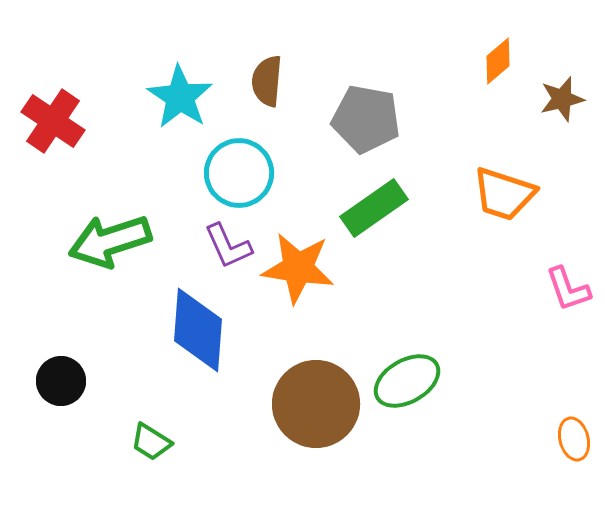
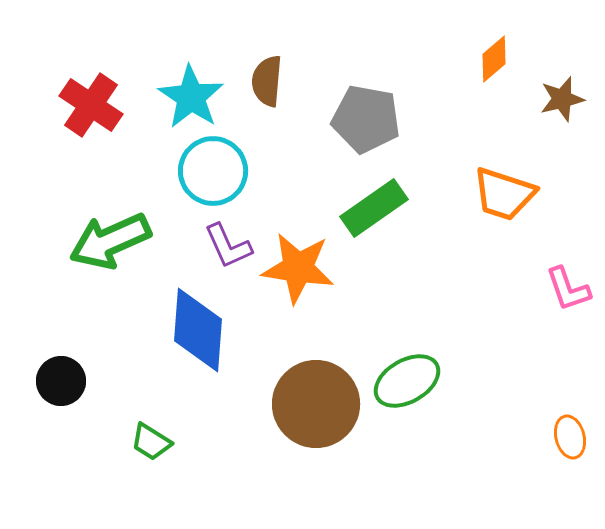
orange diamond: moved 4 px left, 2 px up
cyan star: moved 11 px right
red cross: moved 38 px right, 16 px up
cyan circle: moved 26 px left, 2 px up
green arrow: rotated 6 degrees counterclockwise
orange ellipse: moved 4 px left, 2 px up
